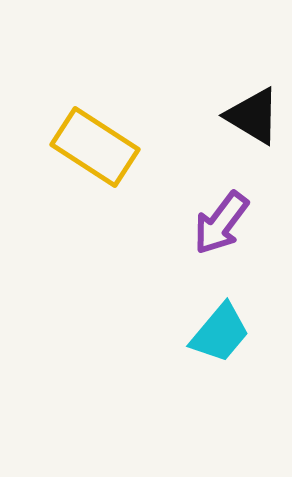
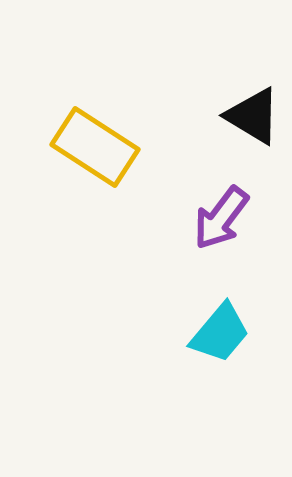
purple arrow: moved 5 px up
